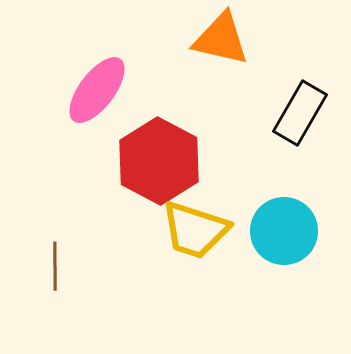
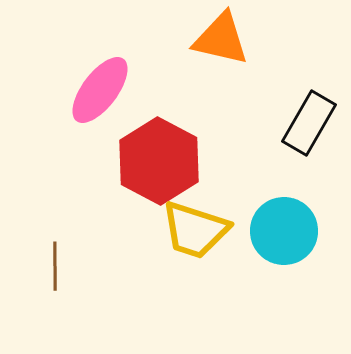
pink ellipse: moved 3 px right
black rectangle: moved 9 px right, 10 px down
